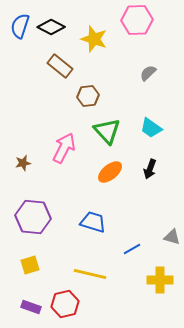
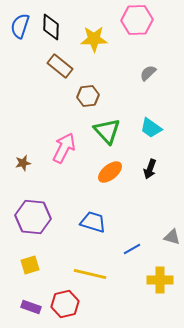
black diamond: rotated 64 degrees clockwise
yellow star: rotated 20 degrees counterclockwise
